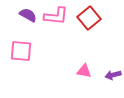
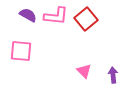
red square: moved 3 px left, 1 px down
pink triangle: rotated 35 degrees clockwise
purple arrow: rotated 98 degrees clockwise
